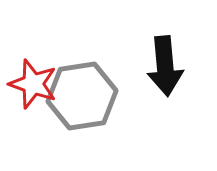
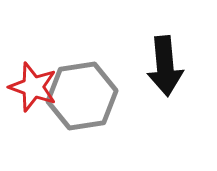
red star: moved 3 px down
